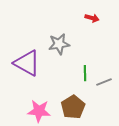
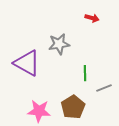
gray line: moved 6 px down
